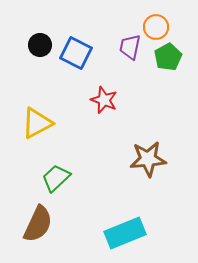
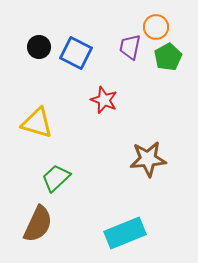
black circle: moved 1 px left, 2 px down
yellow triangle: rotated 44 degrees clockwise
